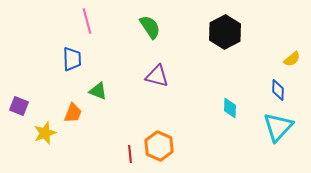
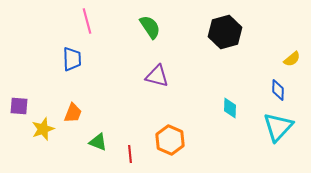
black hexagon: rotated 12 degrees clockwise
green triangle: moved 51 px down
purple square: rotated 18 degrees counterclockwise
yellow star: moved 2 px left, 4 px up
orange hexagon: moved 11 px right, 6 px up
